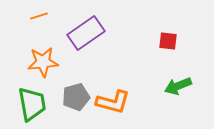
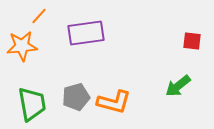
orange line: rotated 30 degrees counterclockwise
purple rectangle: rotated 27 degrees clockwise
red square: moved 24 px right
orange star: moved 21 px left, 16 px up
green arrow: rotated 16 degrees counterclockwise
orange L-shape: moved 1 px right
